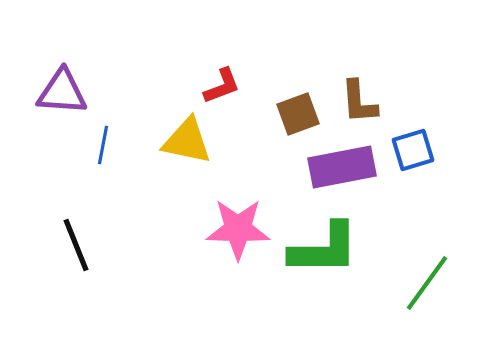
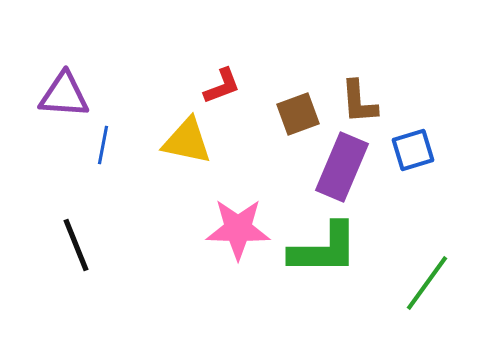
purple triangle: moved 2 px right, 3 px down
purple rectangle: rotated 56 degrees counterclockwise
